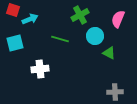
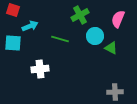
cyan arrow: moved 7 px down
cyan square: moved 2 px left; rotated 18 degrees clockwise
green triangle: moved 2 px right, 5 px up
